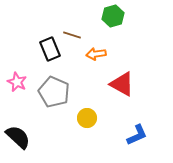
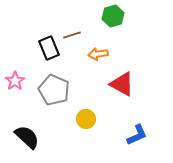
brown line: rotated 36 degrees counterclockwise
black rectangle: moved 1 px left, 1 px up
orange arrow: moved 2 px right
pink star: moved 2 px left, 1 px up; rotated 12 degrees clockwise
gray pentagon: moved 2 px up
yellow circle: moved 1 px left, 1 px down
black semicircle: moved 9 px right
